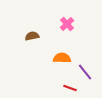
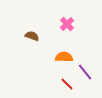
brown semicircle: rotated 32 degrees clockwise
orange semicircle: moved 2 px right, 1 px up
red line: moved 3 px left, 4 px up; rotated 24 degrees clockwise
